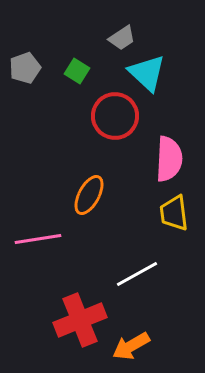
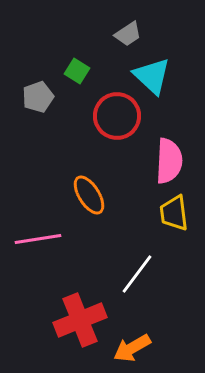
gray trapezoid: moved 6 px right, 4 px up
gray pentagon: moved 13 px right, 29 px down
cyan triangle: moved 5 px right, 3 px down
red circle: moved 2 px right
pink semicircle: moved 2 px down
orange ellipse: rotated 60 degrees counterclockwise
white line: rotated 24 degrees counterclockwise
orange arrow: moved 1 px right, 2 px down
